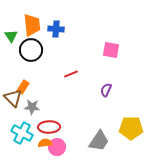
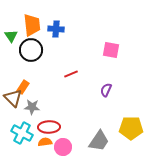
orange semicircle: moved 1 px up
pink circle: moved 6 px right
